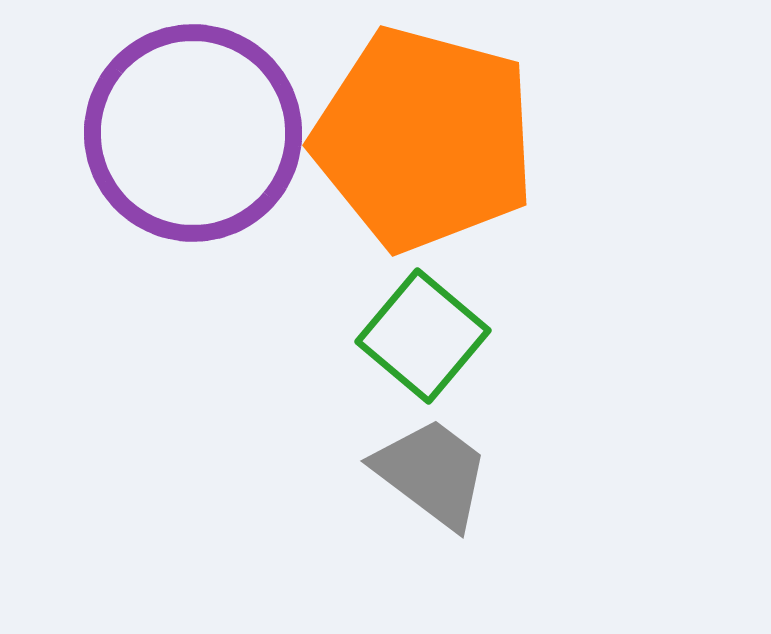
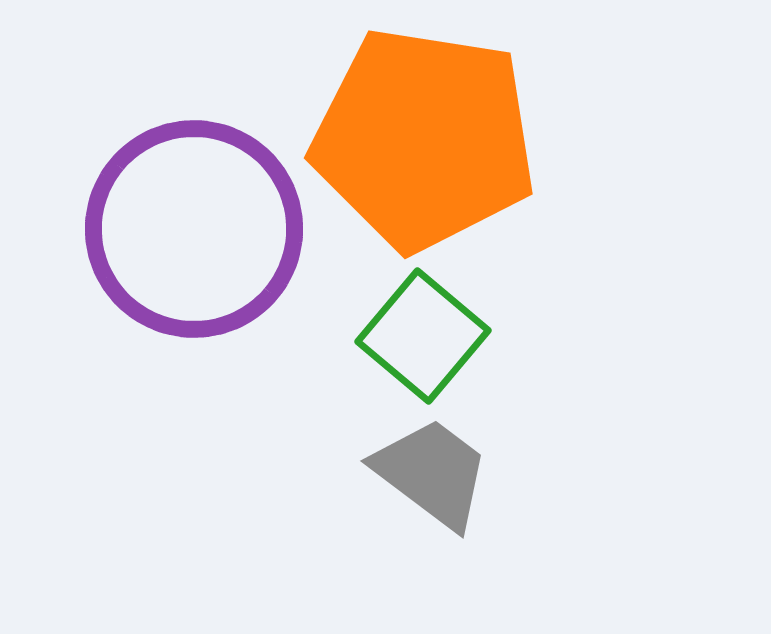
purple circle: moved 1 px right, 96 px down
orange pentagon: rotated 6 degrees counterclockwise
